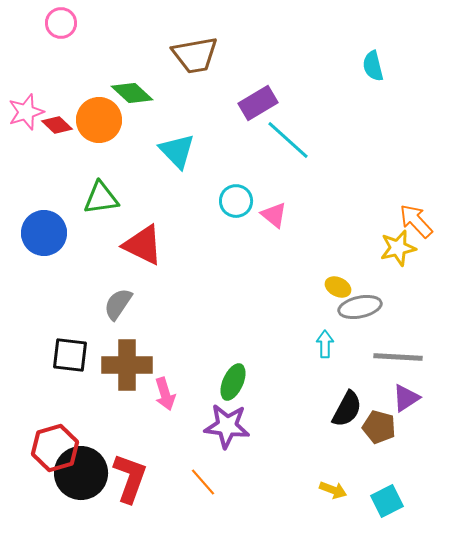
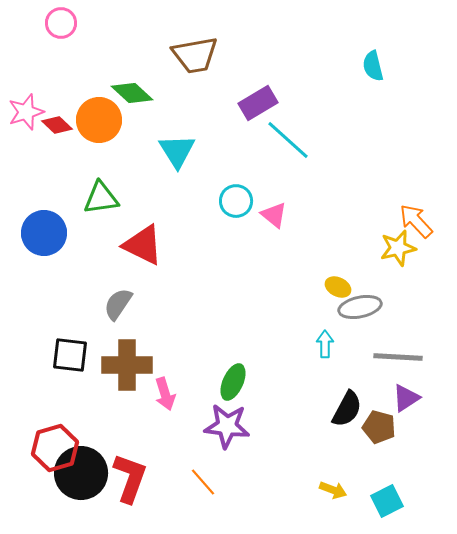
cyan triangle: rotated 12 degrees clockwise
